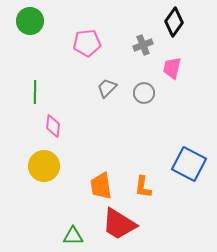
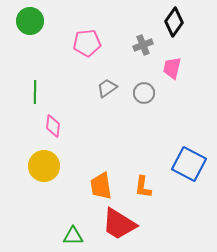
gray trapezoid: rotated 10 degrees clockwise
